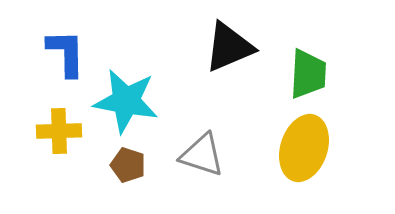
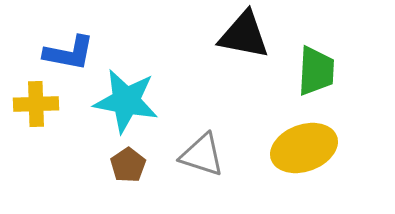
black triangle: moved 15 px right, 12 px up; rotated 34 degrees clockwise
blue L-shape: moved 3 px right; rotated 102 degrees clockwise
green trapezoid: moved 8 px right, 3 px up
yellow cross: moved 23 px left, 27 px up
yellow ellipse: rotated 52 degrees clockwise
brown pentagon: rotated 20 degrees clockwise
